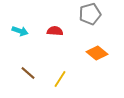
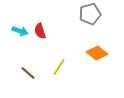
red semicircle: moved 15 px left; rotated 112 degrees counterclockwise
yellow line: moved 1 px left, 12 px up
